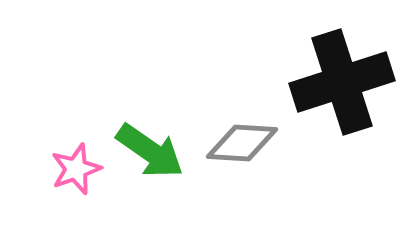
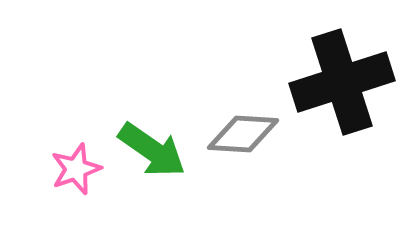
gray diamond: moved 1 px right, 9 px up
green arrow: moved 2 px right, 1 px up
